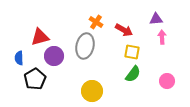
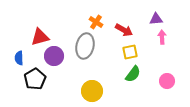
yellow square: moved 2 px left; rotated 21 degrees counterclockwise
